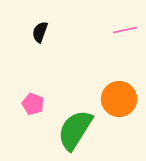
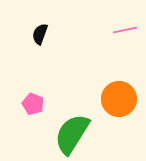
black semicircle: moved 2 px down
green semicircle: moved 3 px left, 4 px down
